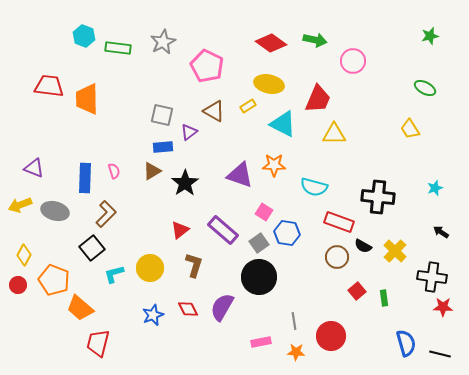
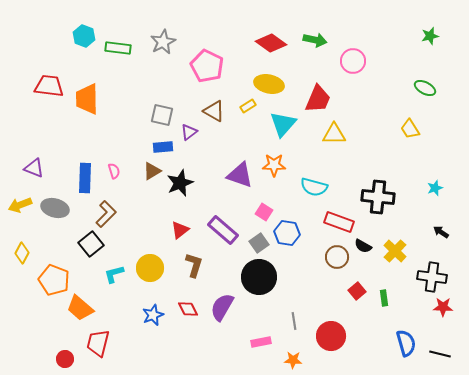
cyan triangle at (283, 124): rotated 44 degrees clockwise
black star at (185, 183): moved 5 px left; rotated 12 degrees clockwise
gray ellipse at (55, 211): moved 3 px up
black square at (92, 248): moved 1 px left, 4 px up
yellow diamond at (24, 255): moved 2 px left, 2 px up
red circle at (18, 285): moved 47 px right, 74 px down
orange star at (296, 352): moved 3 px left, 8 px down
